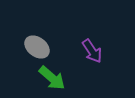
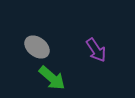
purple arrow: moved 4 px right, 1 px up
